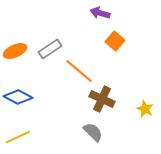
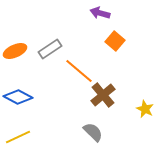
brown cross: moved 1 px right, 4 px up; rotated 25 degrees clockwise
